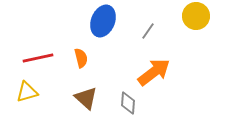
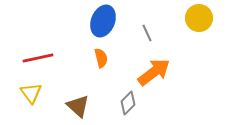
yellow circle: moved 3 px right, 2 px down
gray line: moved 1 px left, 2 px down; rotated 60 degrees counterclockwise
orange semicircle: moved 20 px right
yellow triangle: moved 4 px right, 1 px down; rotated 50 degrees counterclockwise
brown triangle: moved 8 px left, 8 px down
gray diamond: rotated 40 degrees clockwise
